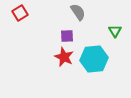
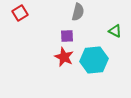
gray semicircle: rotated 48 degrees clockwise
green triangle: rotated 32 degrees counterclockwise
cyan hexagon: moved 1 px down
